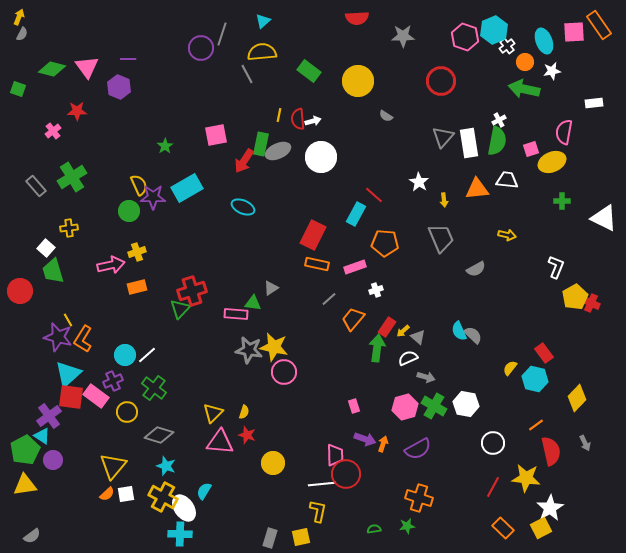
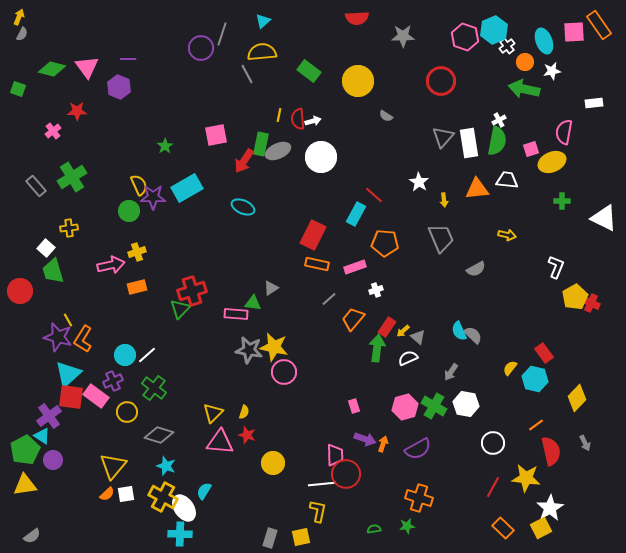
gray arrow at (426, 377): moved 25 px right, 5 px up; rotated 108 degrees clockwise
